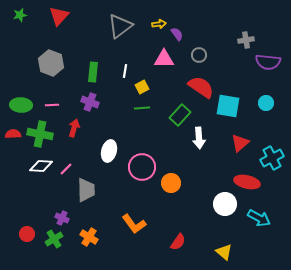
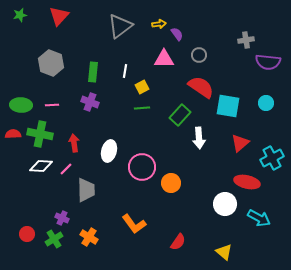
red arrow at (74, 128): moved 15 px down; rotated 24 degrees counterclockwise
